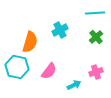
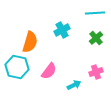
cyan cross: moved 2 px right
green cross: moved 1 px down
